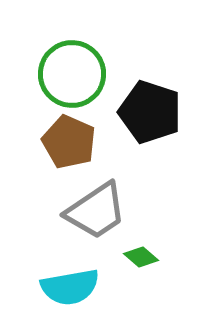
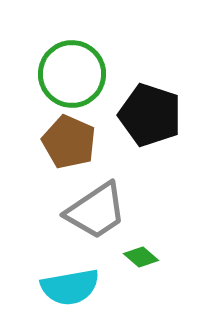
black pentagon: moved 3 px down
